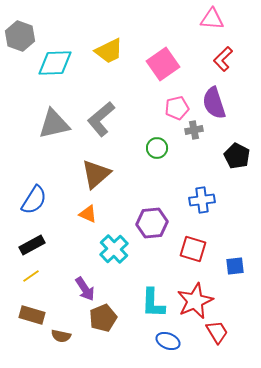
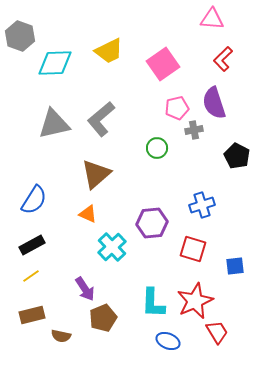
blue cross: moved 5 px down; rotated 10 degrees counterclockwise
cyan cross: moved 2 px left, 2 px up
brown rectangle: rotated 30 degrees counterclockwise
